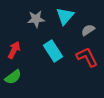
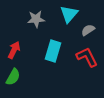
cyan triangle: moved 4 px right, 2 px up
cyan rectangle: rotated 50 degrees clockwise
green semicircle: rotated 24 degrees counterclockwise
